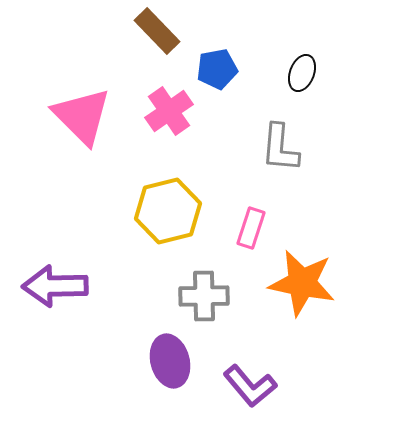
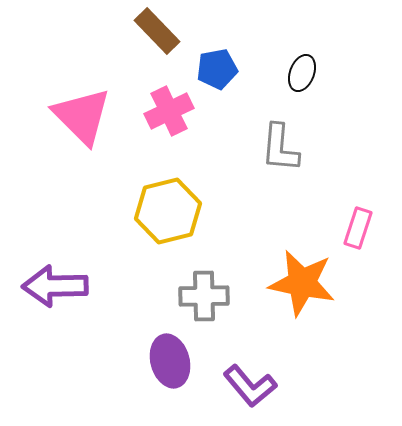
pink cross: rotated 9 degrees clockwise
pink rectangle: moved 107 px right
